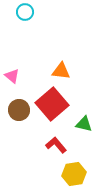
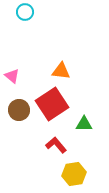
red square: rotated 8 degrees clockwise
green triangle: rotated 12 degrees counterclockwise
